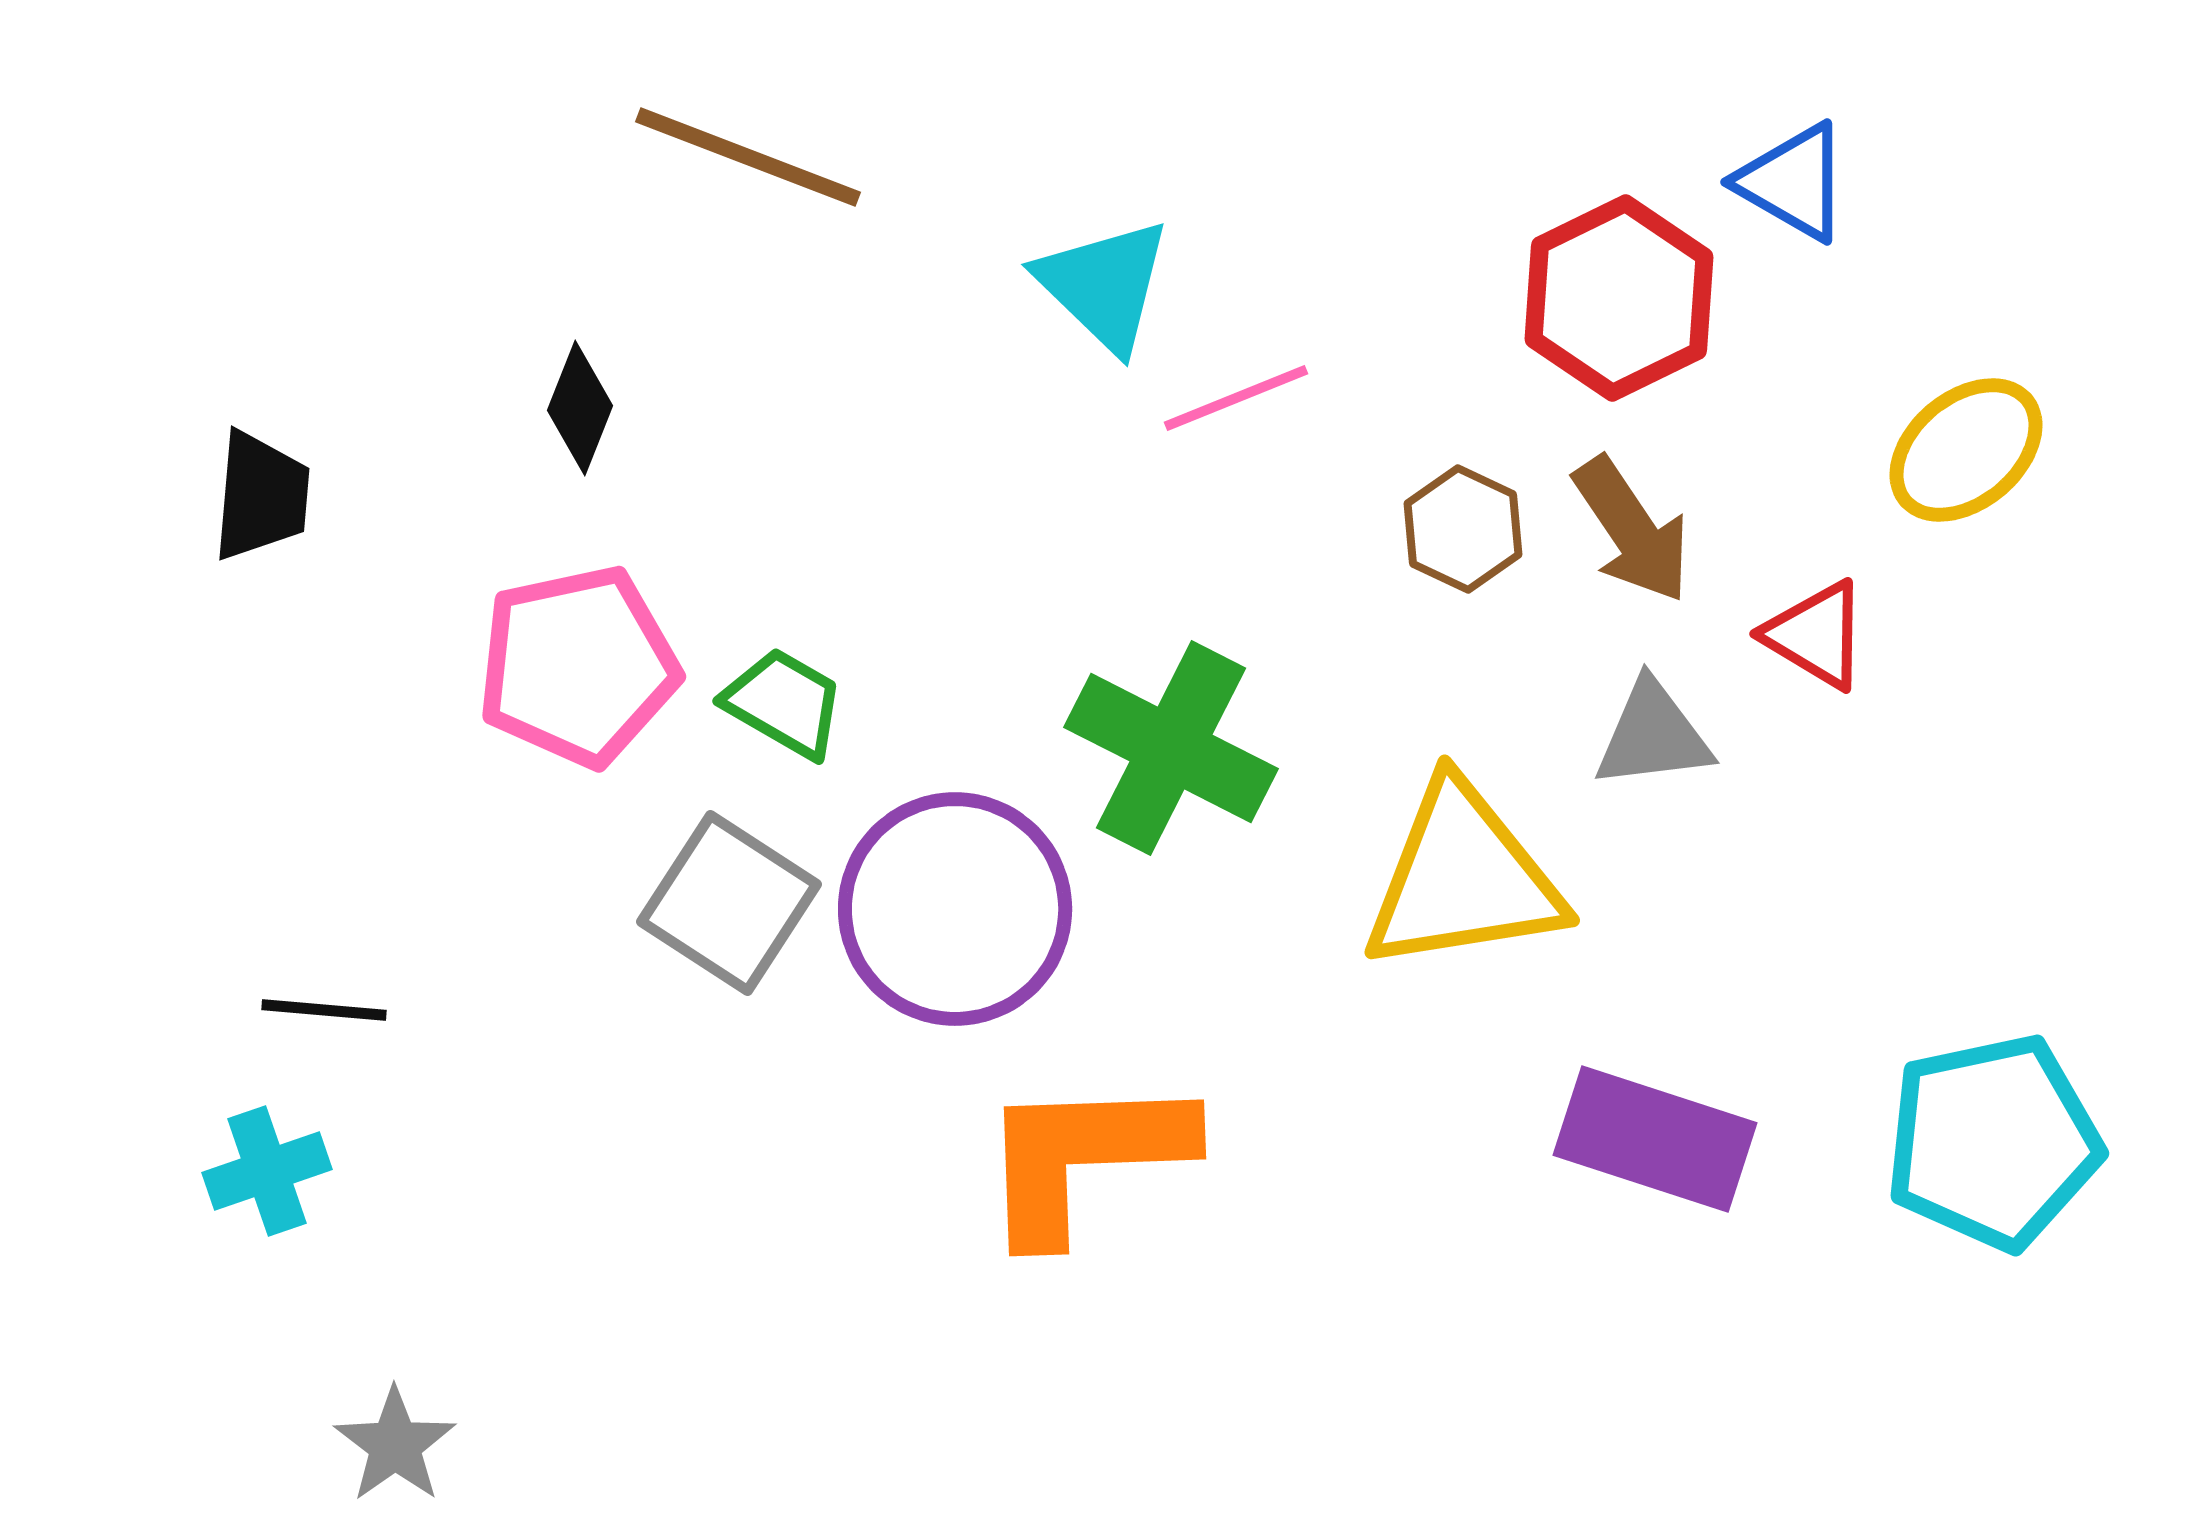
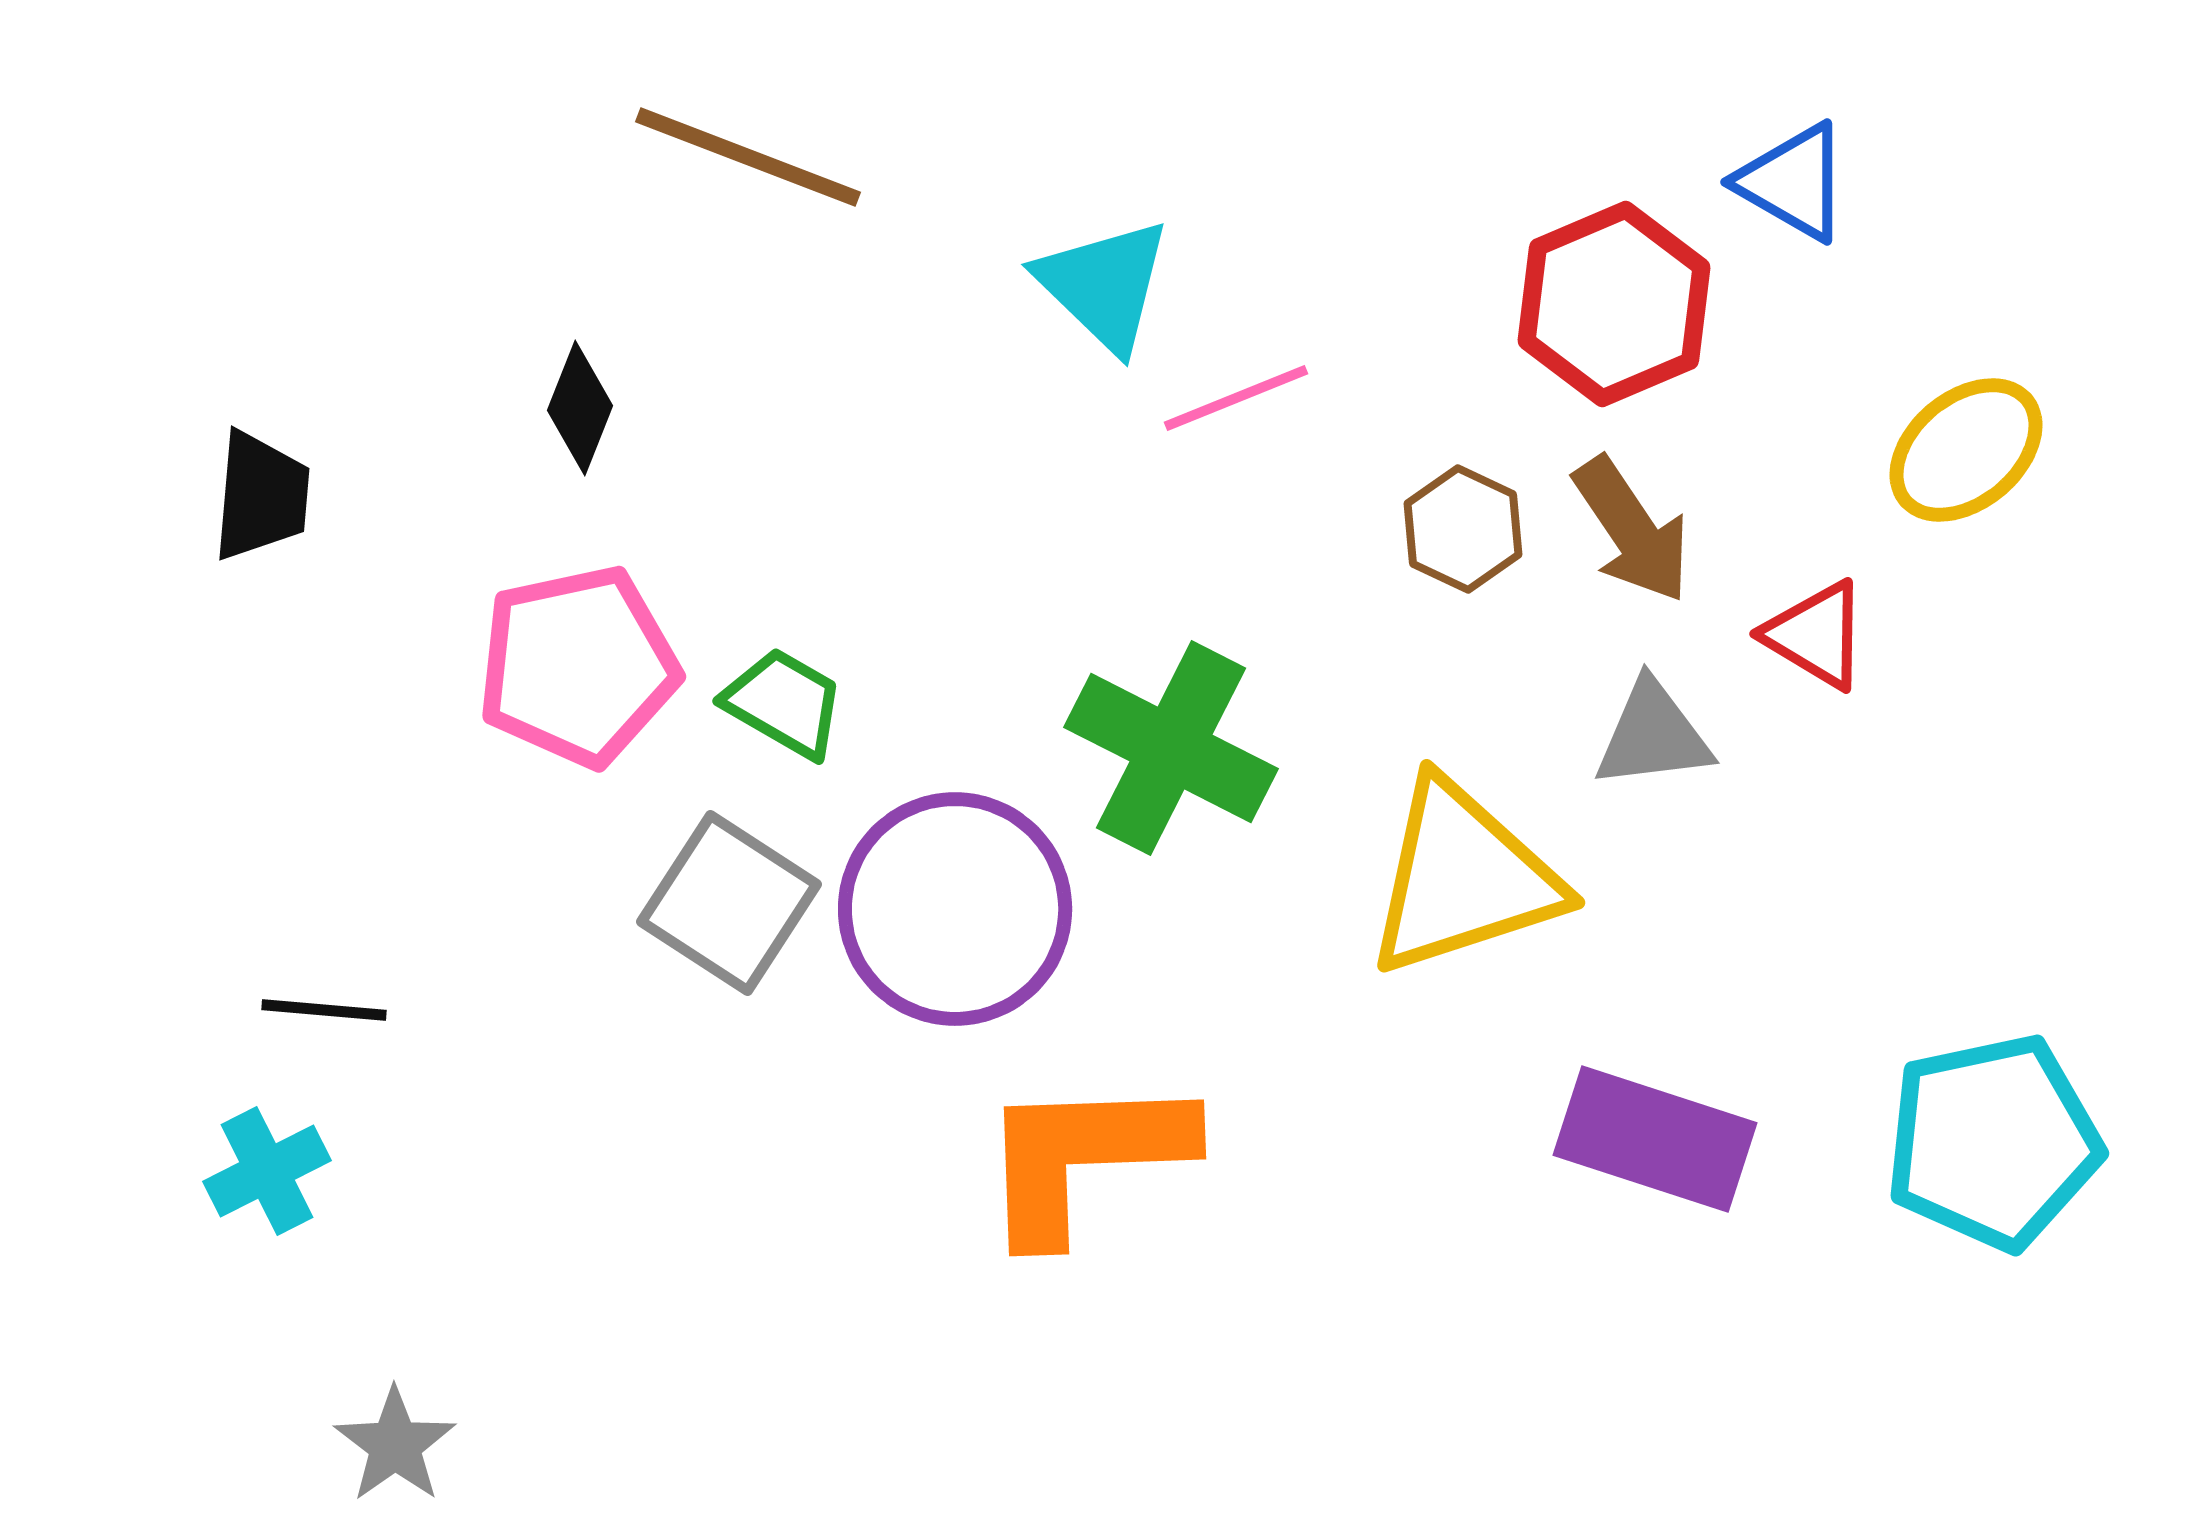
red hexagon: moved 5 px left, 6 px down; rotated 3 degrees clockwise
yellow triangle: rotated 9 degrees counterclockwise
cyan cross: rotated 8 degrees counterclockwise
